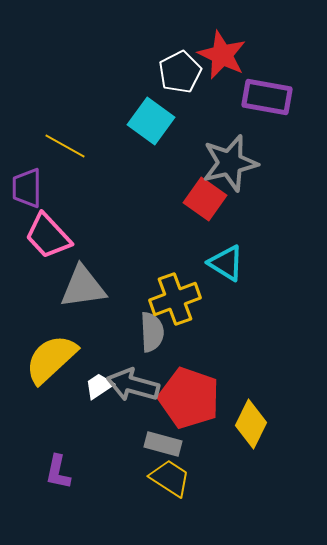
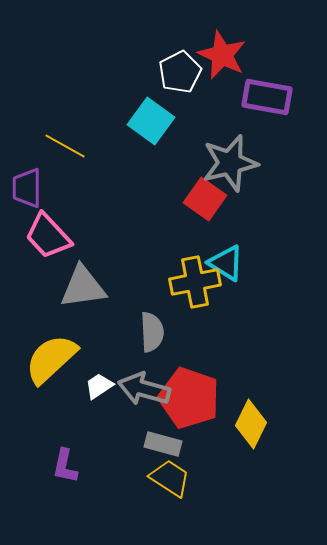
yellow cross: moved 20 px right, 17 px up; rotated 9 degrees clockwise
gray arrow: moved 11 px right, 4 px down
purple L-shape: moved 7 px right, 6 px up
